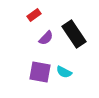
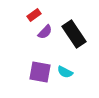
purple semicircle: moved 1 px left, 6 px up
cyan semicircle: moved 1 px right
